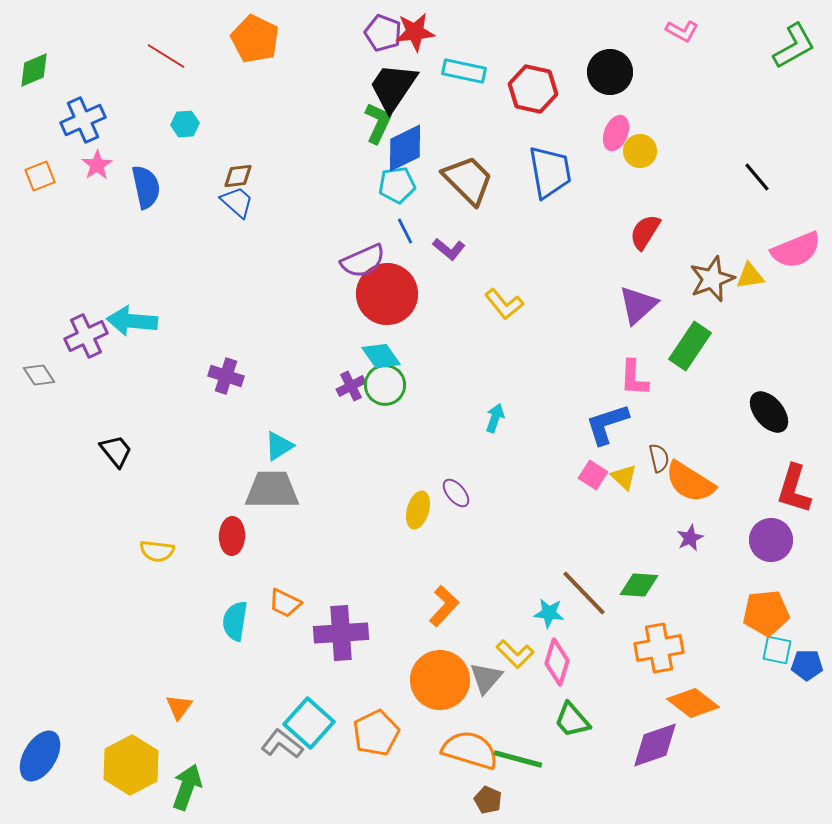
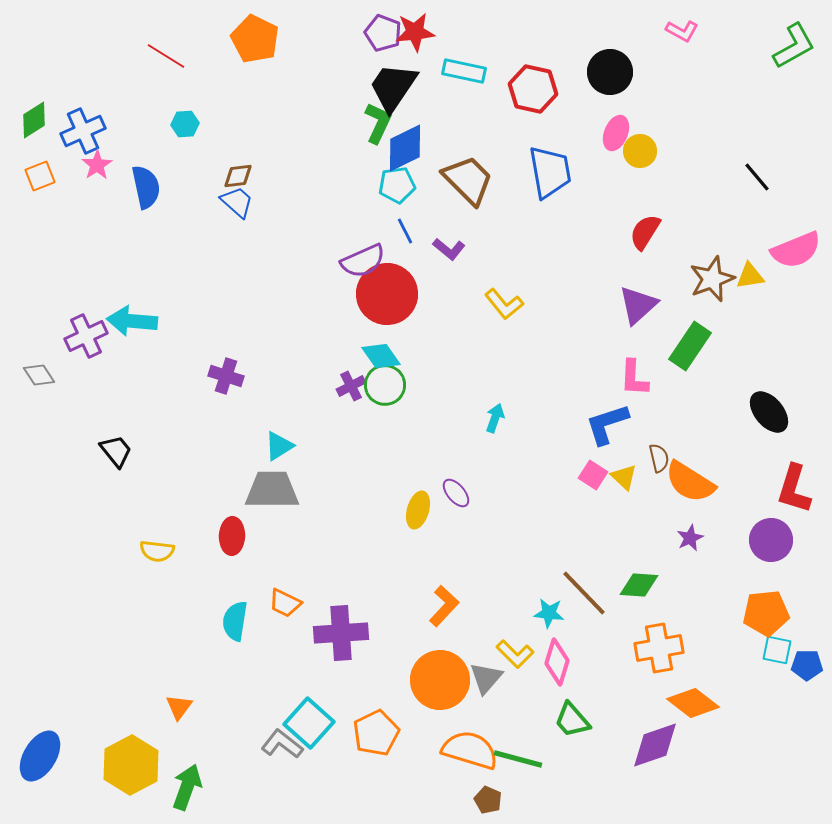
green diamond at (34, 70): moved 50 px down; rotated 9 degrees counterclockwise
blue cross at (83, 120): moved 11 px down
